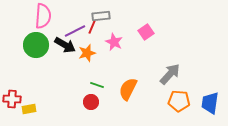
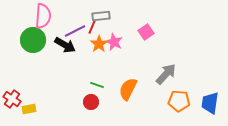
green circle: moved 3 px left, 5 px up
orange star: moved 12 px right, 9 px up; rotated 18 degrees counterclockwise
gray arrow: moved 4 px left
red cross: rotated 30 degrees clockwise
